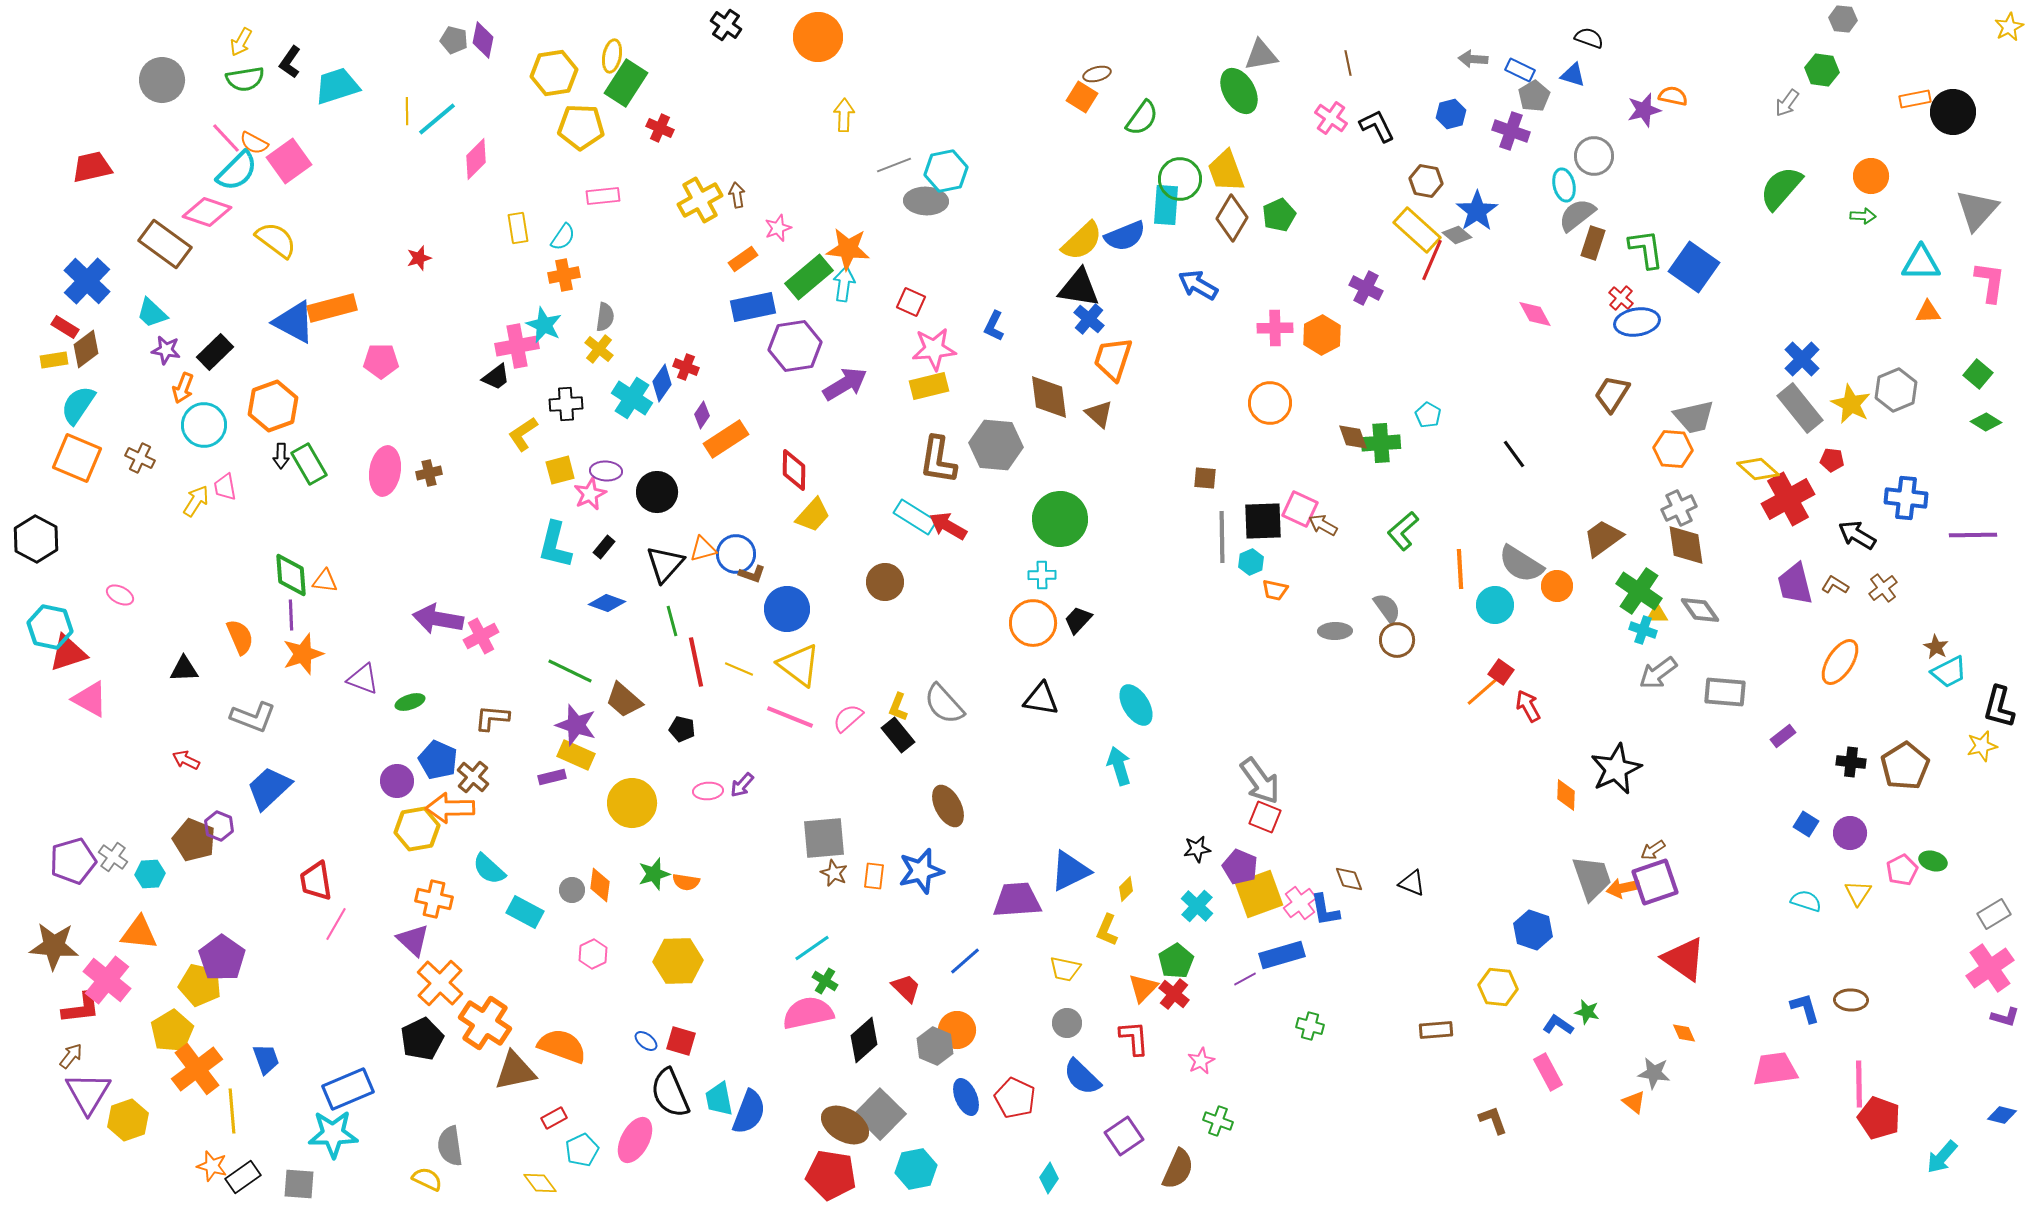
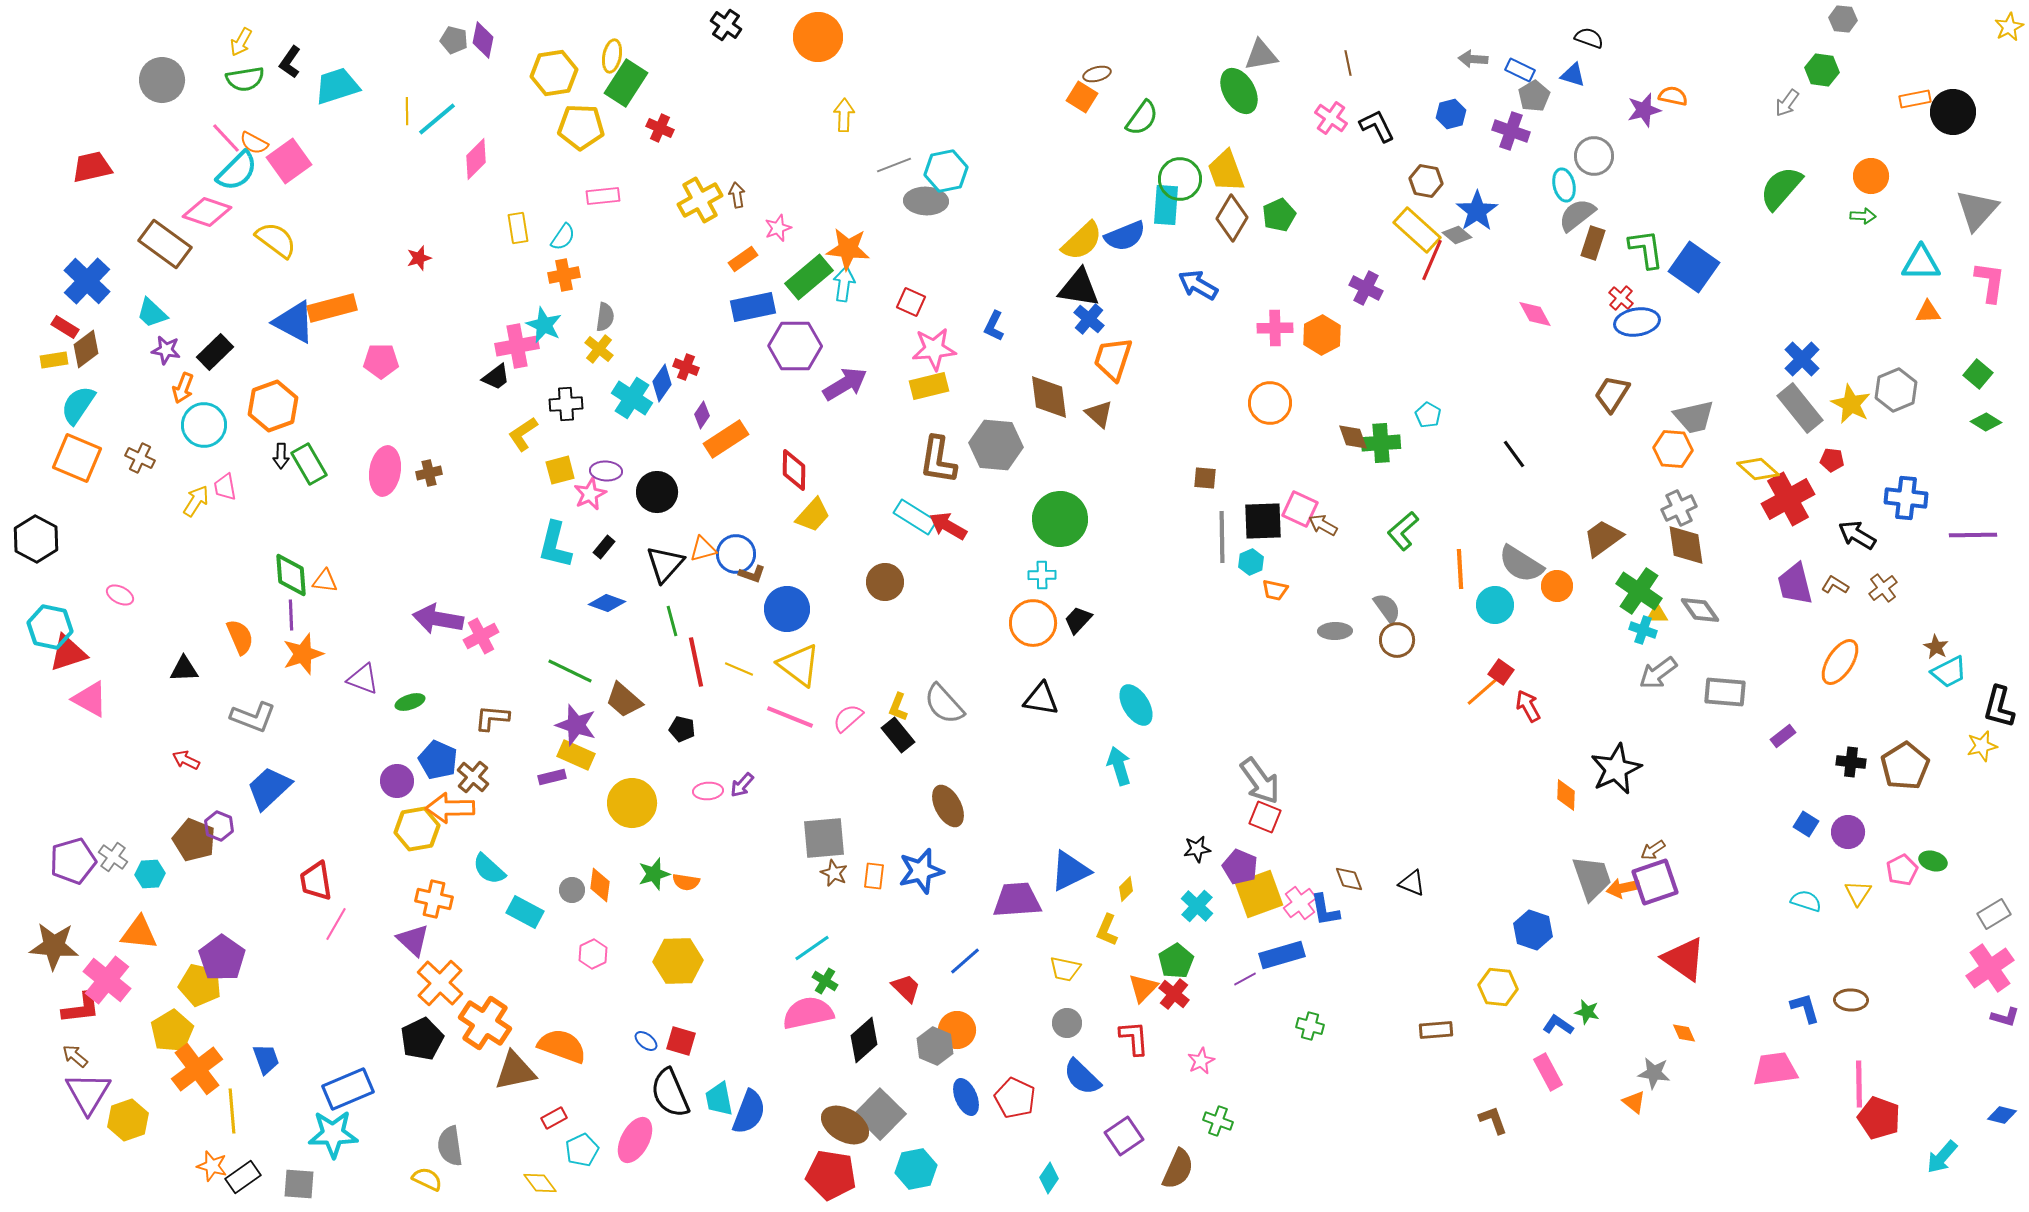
purple hexagon at (795, 346): rotated 9 degrees clockwise
purple circle at (1850, 833): moved 2 px left, 1 px up
brown arrow at (71, 1056): moved 4 px right; rotated 88 degrees counterclockwise
